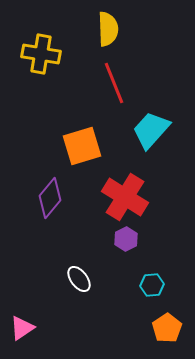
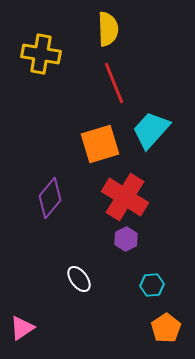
orange square: moved 18 px right, 2 px up
orange pentagon: moved 1 px left
